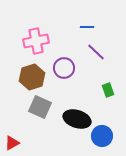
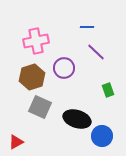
red triangle: moved 4 px right, 1 px up
